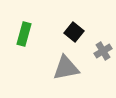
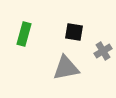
black square: rotated 30 degrees counterclockwise
